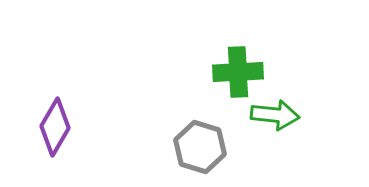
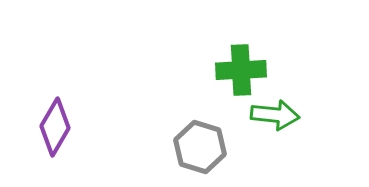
green cross: moved 3 px right, 2 px up
